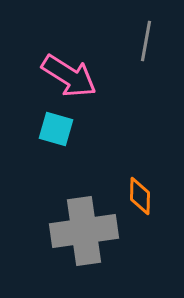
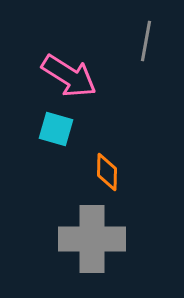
orange diamond: moved 33 px left, 24 px up
gray cross: moved 8 px right, 8 px down; rotated 8 degrees clockwise
